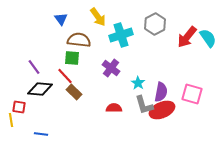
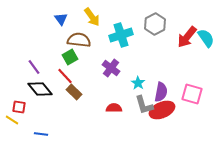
yellow arrow: moved 6 px left
cyan semicircle: moved 2 px left
green square: moved 2 px left, 1 px up; rotated 35 degrees counterclockwise
black diamond: rotated 45 degrees clockwise
yellow line: moved 1 px right; rotated 48 degrees counterclockwise
